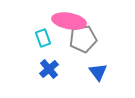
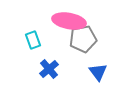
cyan rectangle: moved 10 px left, 2 px down
